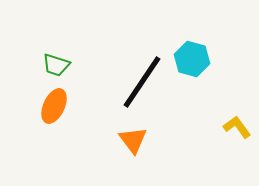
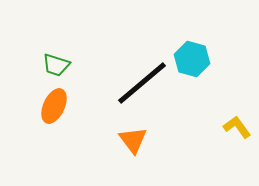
black line: moved 1 px down; rotated 16 degrees clockwise
